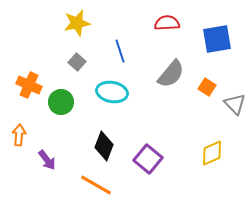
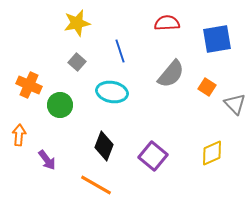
green circle: moved 1 px left, 3 px down
purple square: moved 5 px right, 3 px up
